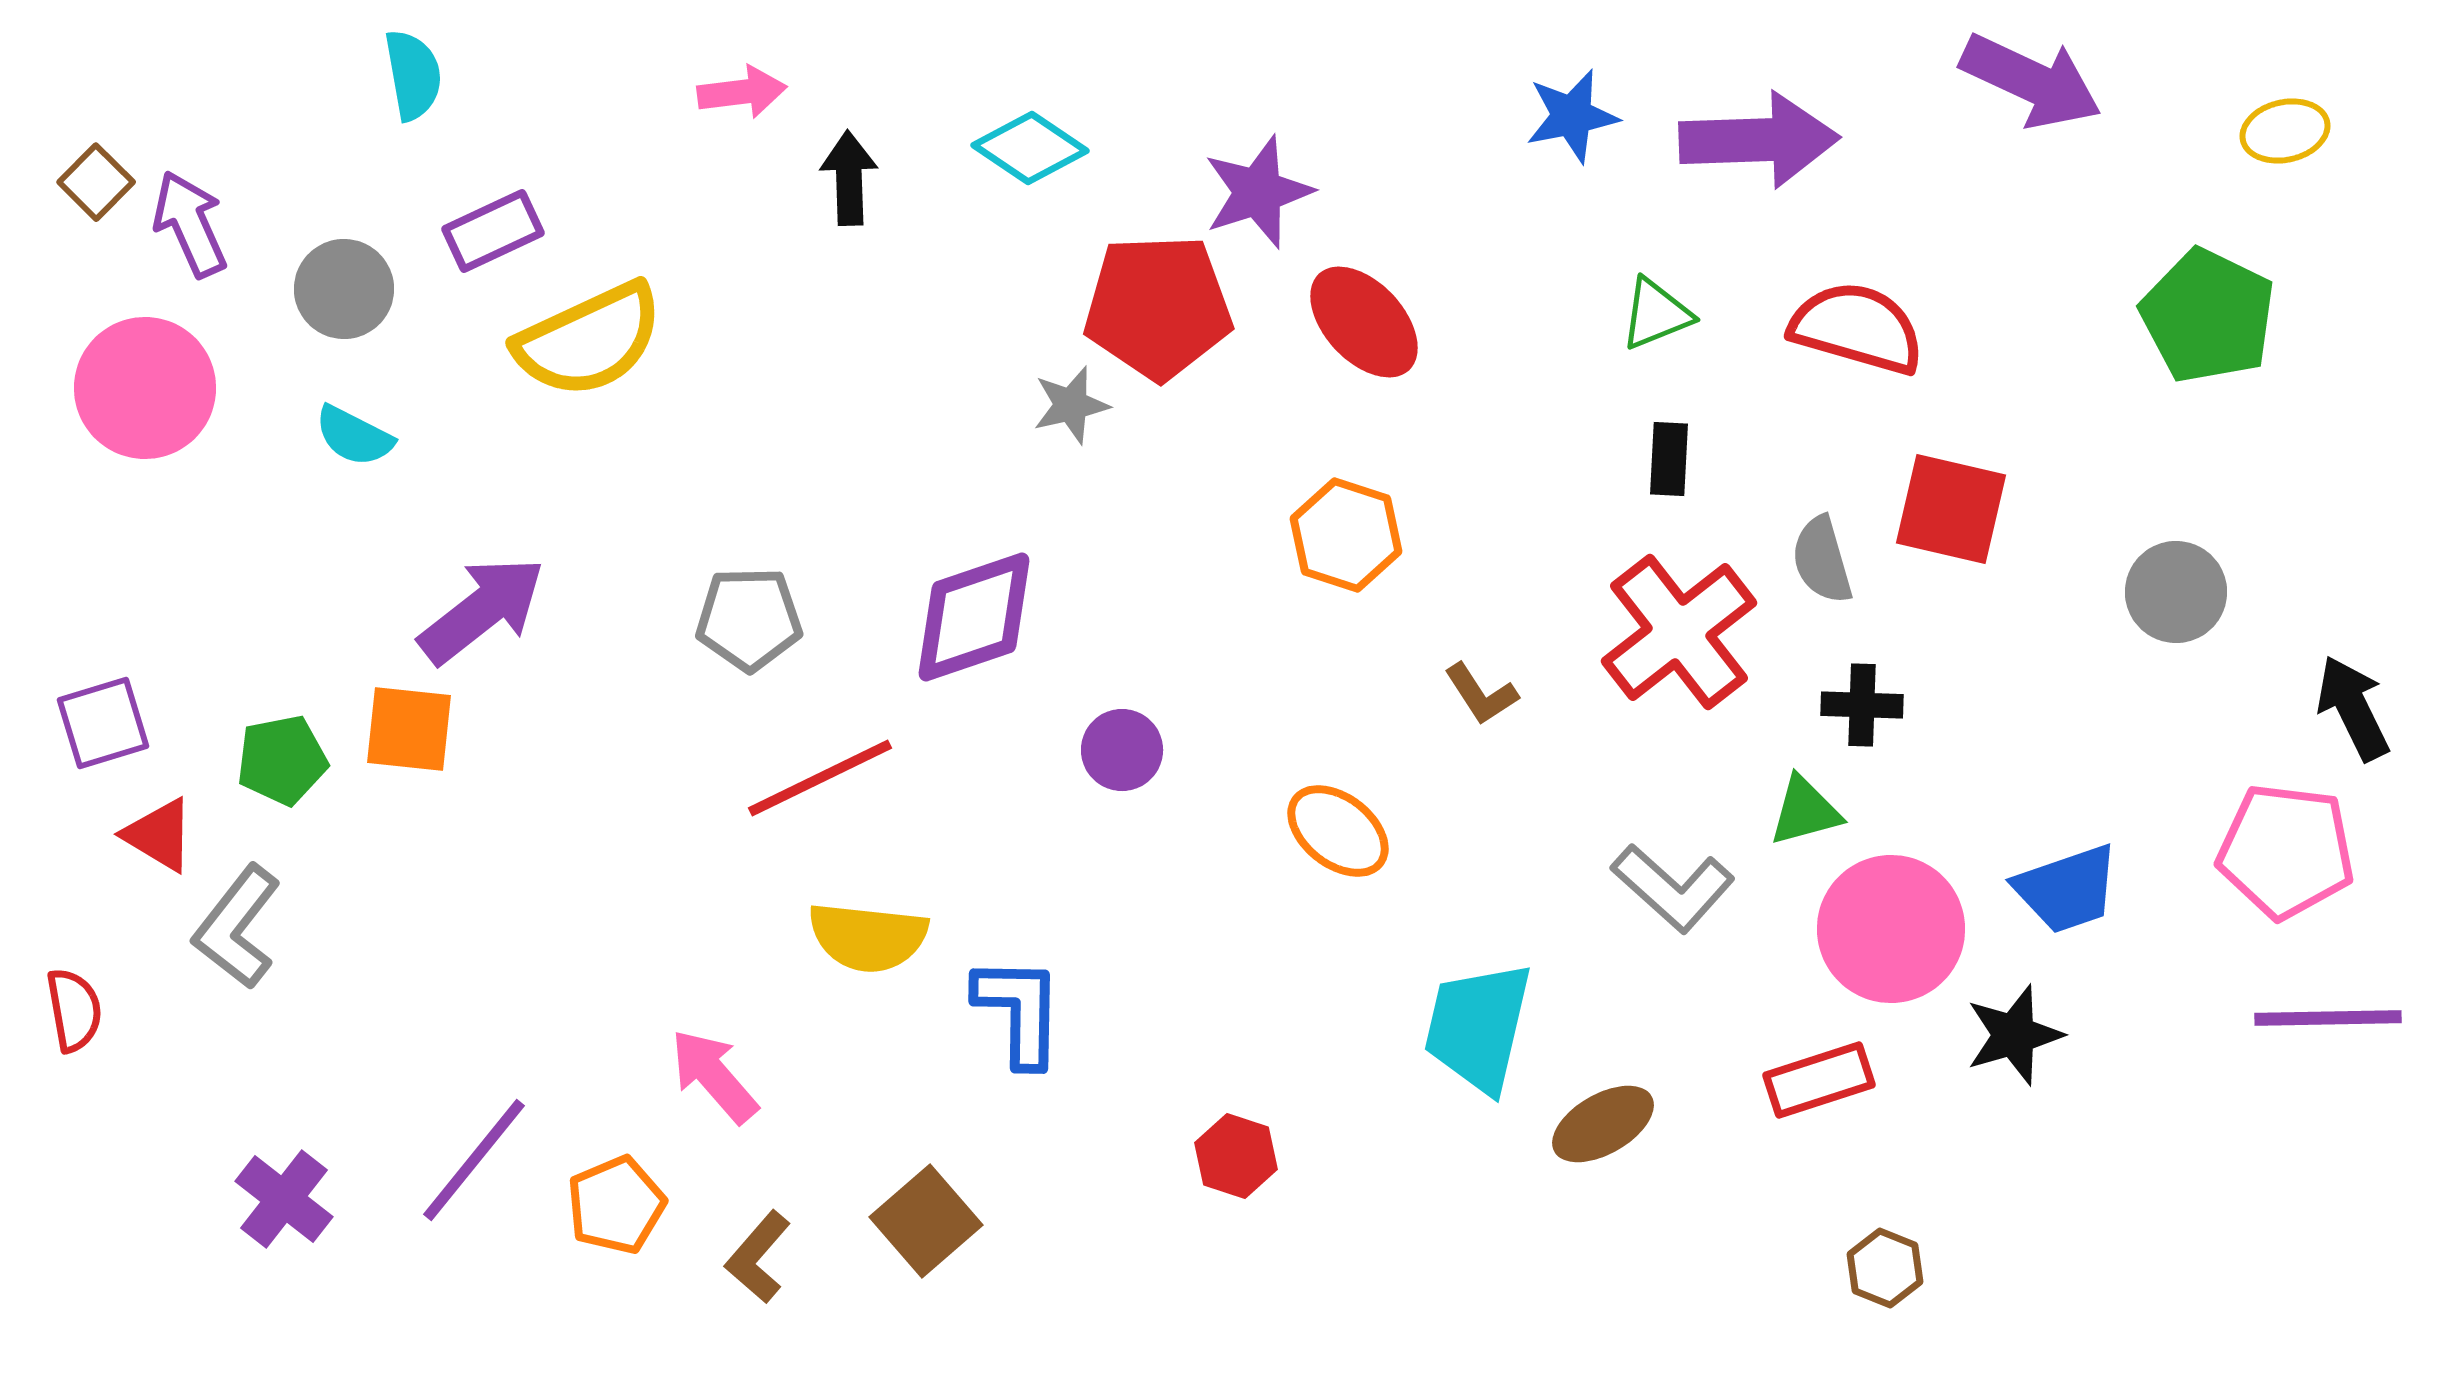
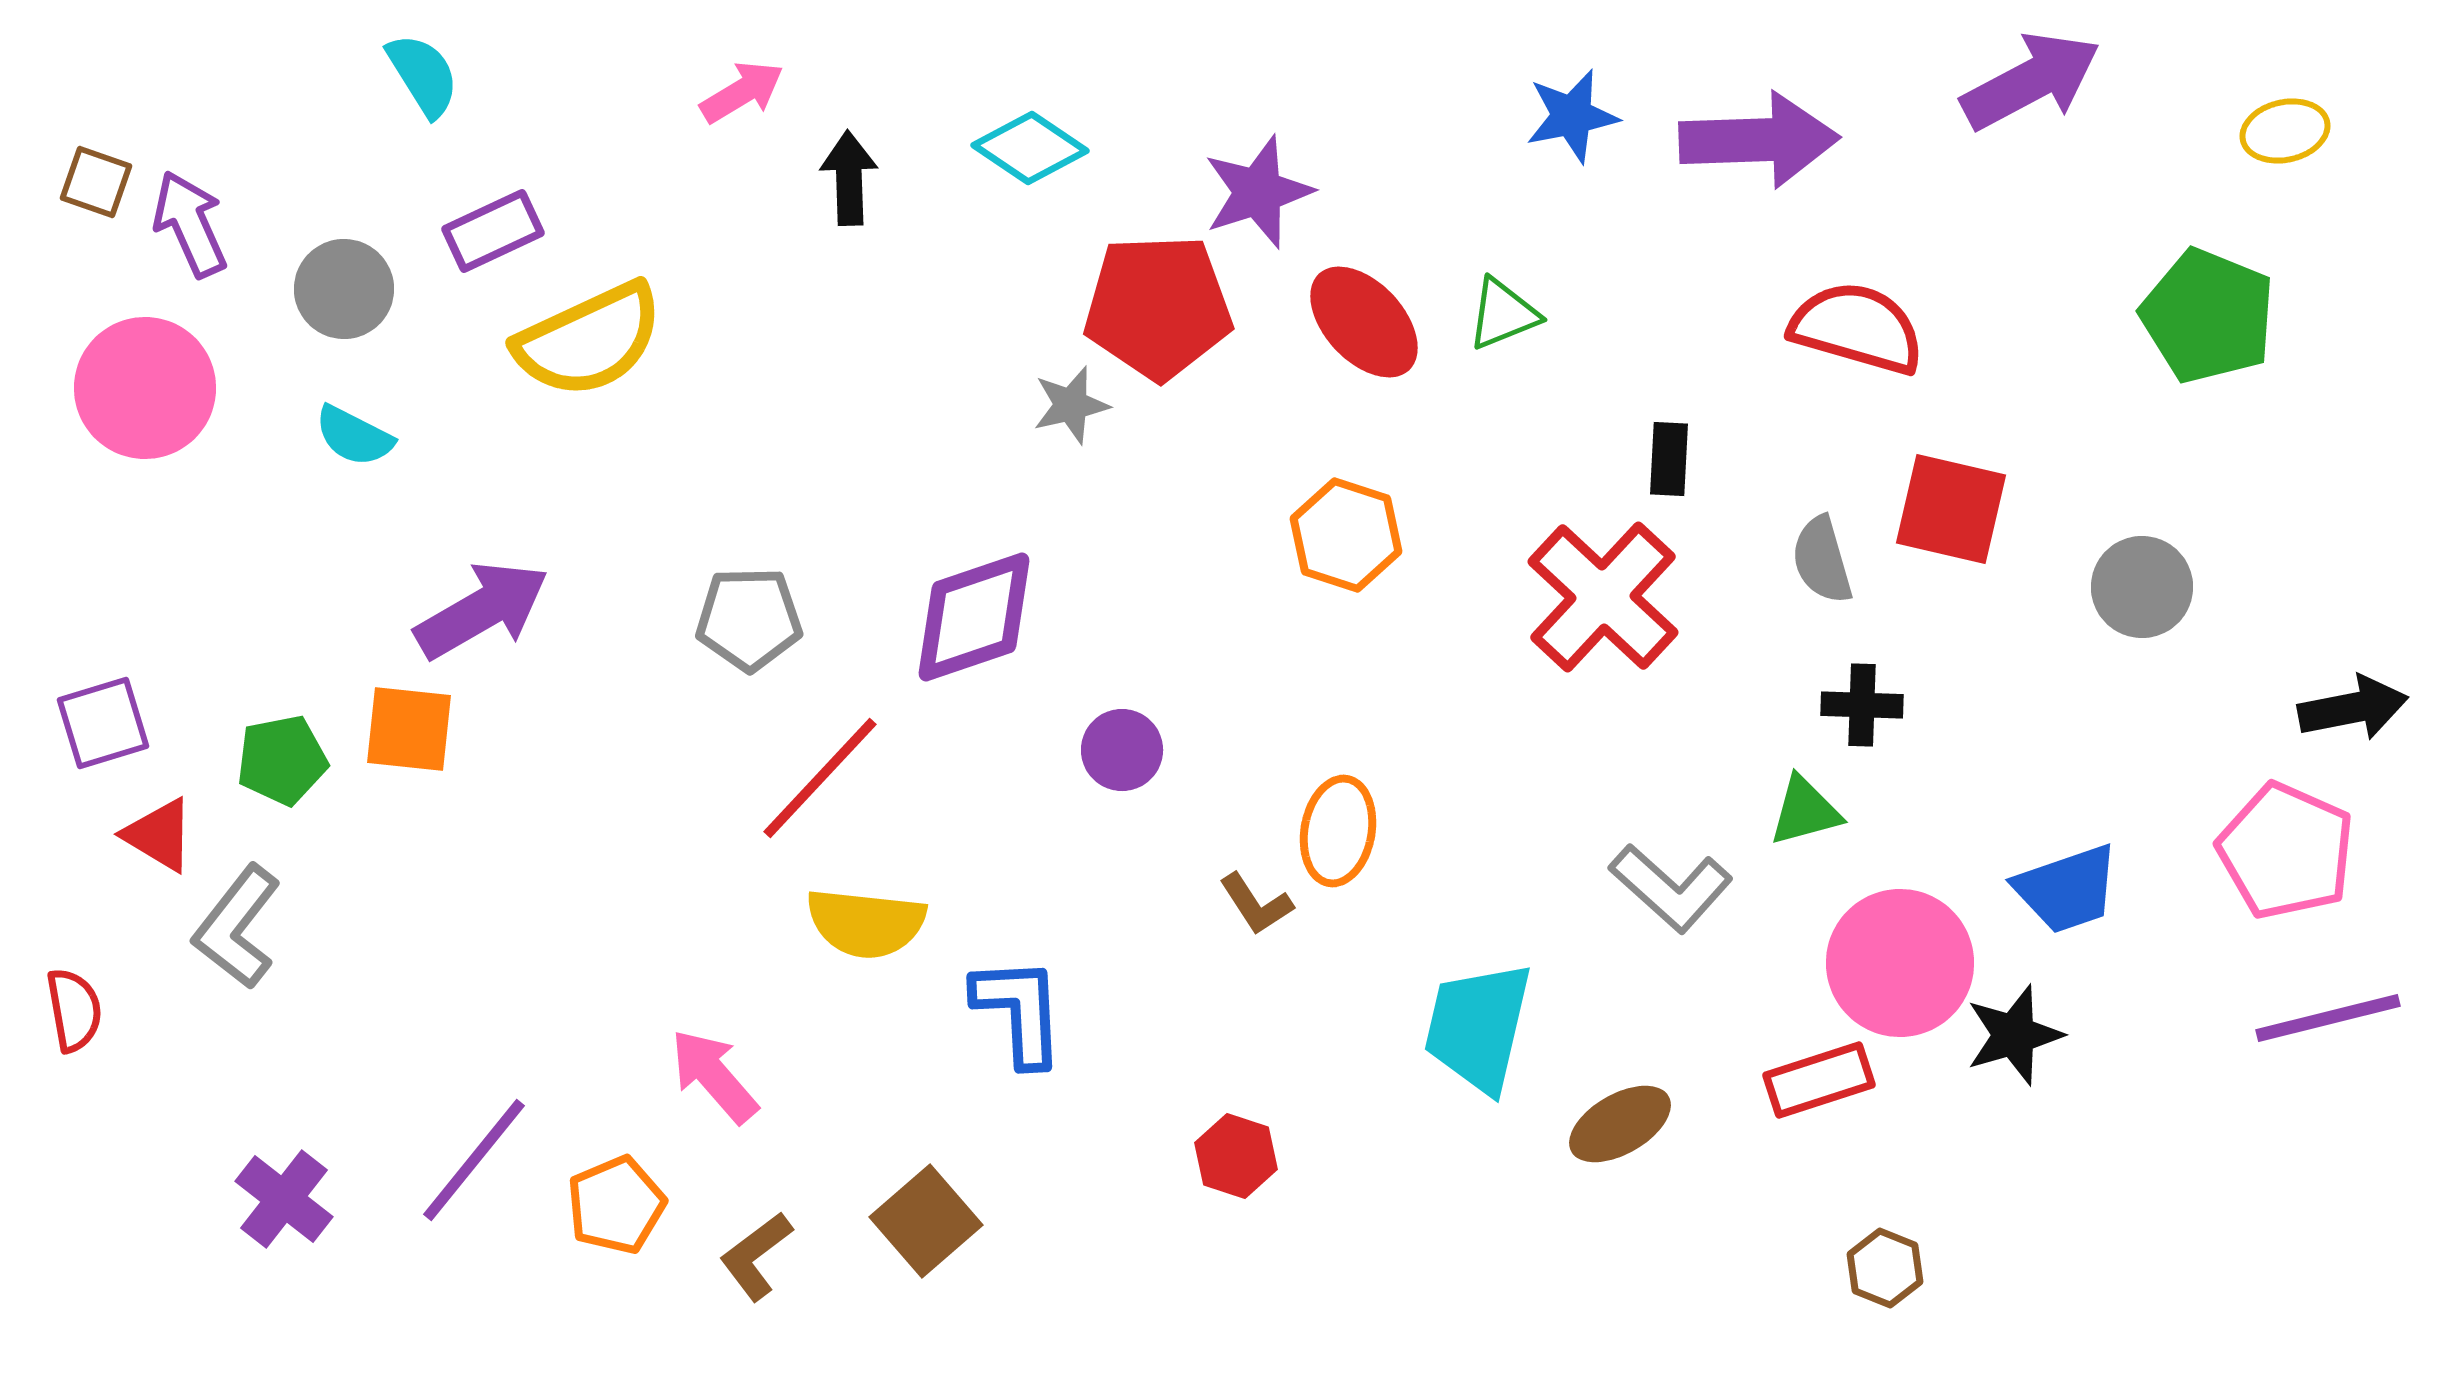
cyan semicircle at (413, 75): moved 10 px right; rotated 22 degrees counterclockwise
purple arrow at (2031, 81): rotated 53 degrees counterclockwise
pink arrow at (742, 92): rotated 24 degrees counterclockwise
brown square at (96, 182): rotated 26 degrees counterclockwise
green triangle at (1656, 314): moved 153 px left
green pentagon at (2208, 316): rotated 4 degrees counterclockwise
gray circle at (2176, 592): moved 34 px left, 5 px up
purple arrow at (482, 610): rotated 8 degrees clockwise
red cross at (1679, 632): moved 76 px left, 35 px up; rotated 9 degrees counterclockwise
brown L-shape at (1481, 694): moved 225 px left, 210 px down
black arrow at (2353, 708): rotated 105 degrees clockwise
red line at (820, 778): rotated 21 degrees counterclockwise
orange ellipse at (1338, 831): rotated 62 degrees clockwise
pink pentagon at (2286, 851): rotated 17 degrees clockwise
gray L-shape at (1673, 888): moved 2 px left
pink circle at (1891, 929): moved 9 px right, 34 px down
yellow semicircle at (868, 937): moved 2 px left, 14 px up
blue L-shape at (1019, 1011): rotated 4 degrees counterclockwise
purple line at (2328, 1018): rotated 13 degrees counterclockwise
brown ellipse at (1603, 1124): moved 17 px right
brown L-shape at (758, 1257): moved 2 px left, 1 px up; rotated 12 degrees clockwise
